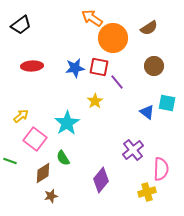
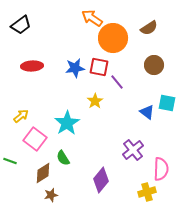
brown circle: moved 1 px up
brown star: moved 1 px up
